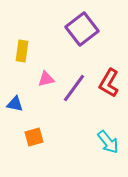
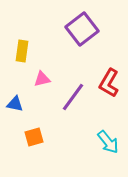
pink triangle: moved 4 px left
purple line: moved 1 px left, 9 px down
